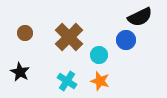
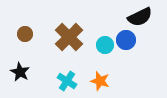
brown circle: moved 1 px down
cyan circle: moved 6 px right, 10 px up
